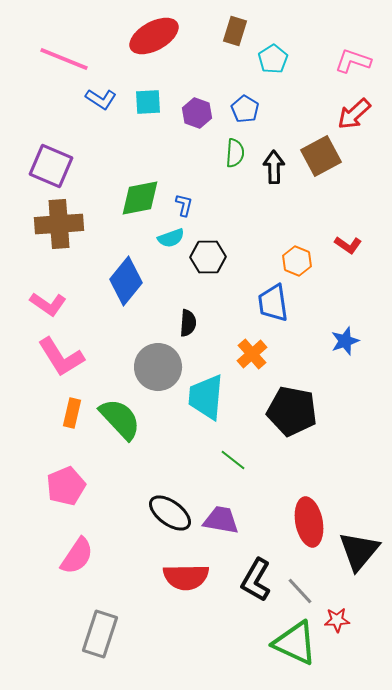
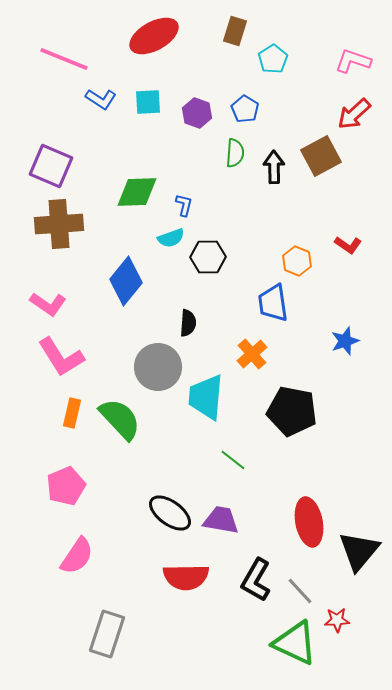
green diamond at (140, 198): moved 3 px left, 6 px up; rotated 9 degrees clockwise
gray rectangle at (100, 634): moved 7 px right
